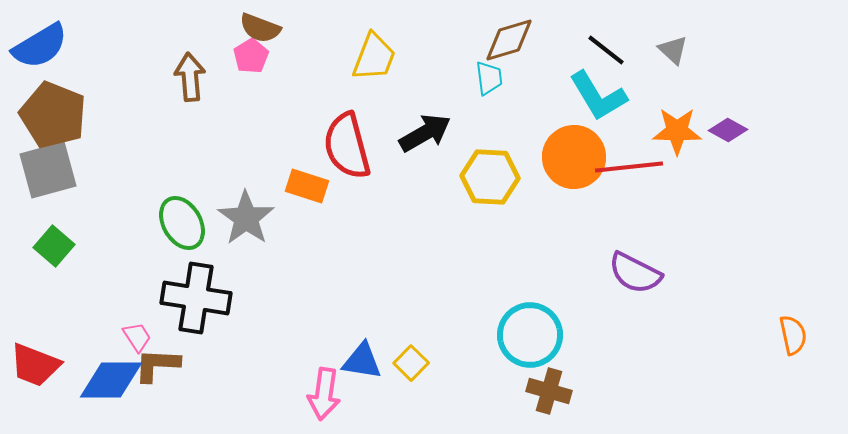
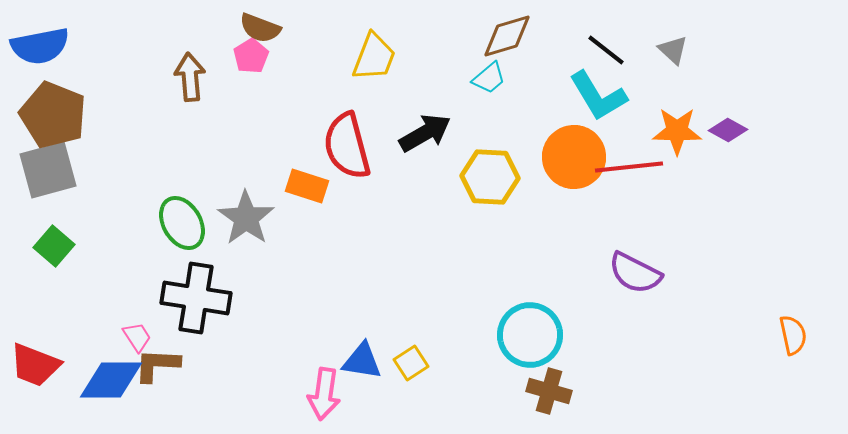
brown diamond: moved 2 px left, 4 px up
blue semicircle: rotated 20 degrees clockwise
cyan trapezoid: rotated 57 degrees clockwise
yellow square: rotated 12 degrees clockwise
